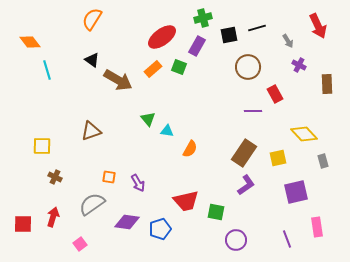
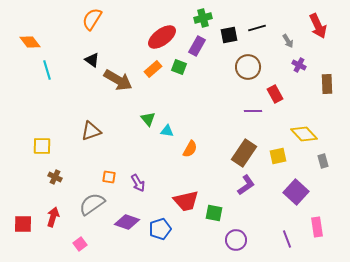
yellow square at (278, 158): moved 2 px up
purple square at (296, 192): rotated 35 degrees counterclockwise
green square at (216, 212): moved 2 px left, 1 px down
purple diamond at (127, 222): rotated 10 degrees clockwise
